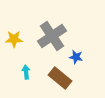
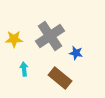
gray cross: moved 2 px left
blue star: moved 4 px up
cyan arrow: moved 2 px left, 3 px up
